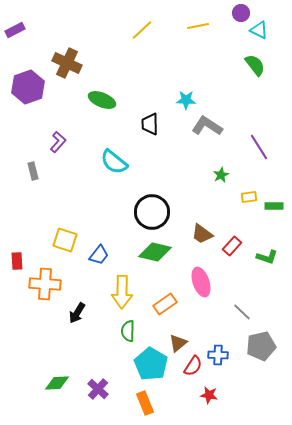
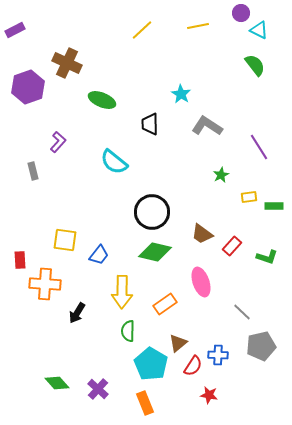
cyan star at (186, 100): moved 5 px left, 6 px up; rotated 30 degrees clockwise
yellow square at (65, 240): rotated 10 degrees counterclockwise
red rectangle at (17, 261): moved 3 px right, 1 px up
green diamond at (57, 383): rotated 50 degrees clockwise
